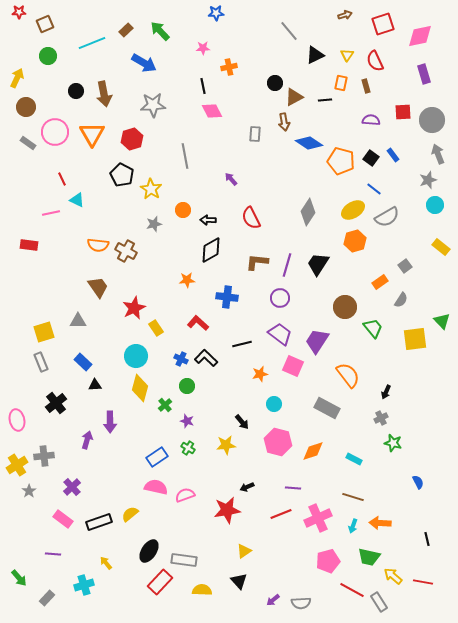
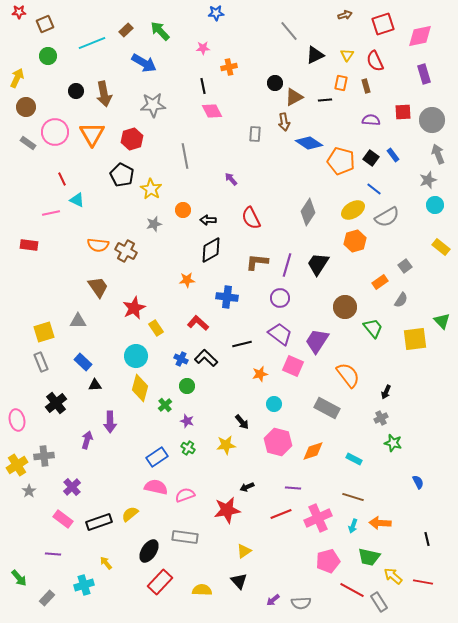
gray rectangle at (184, 560): moved 1 px right, 23 px up
